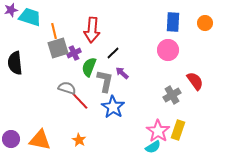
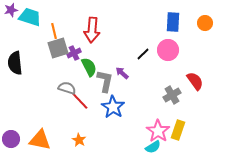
black line: moved 30 px right, 1 px down
green semicircle: rotated 132 degrees clockwise
